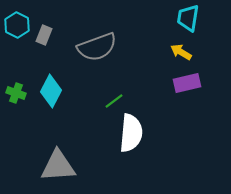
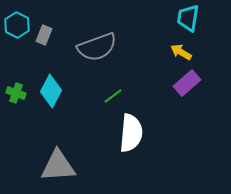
purple rectangle: rotated 28 degrees counterclockwise
green line: moved 1 px left, 5 px up
